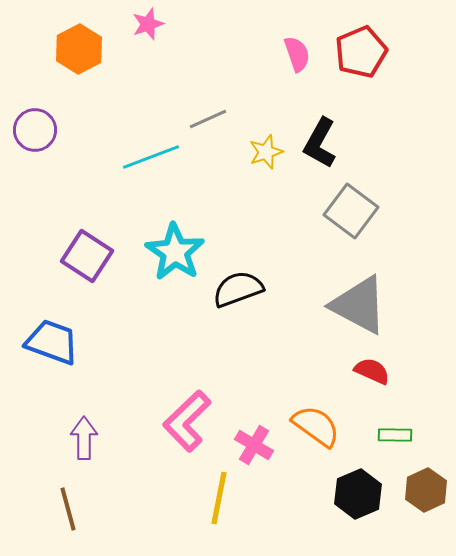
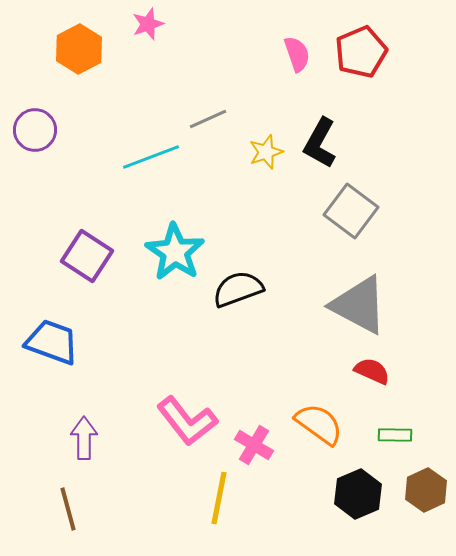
pink L-shape: rotated 84 degrees counterclockwise
orange semicircle: moved 3 px right, 2 px up
